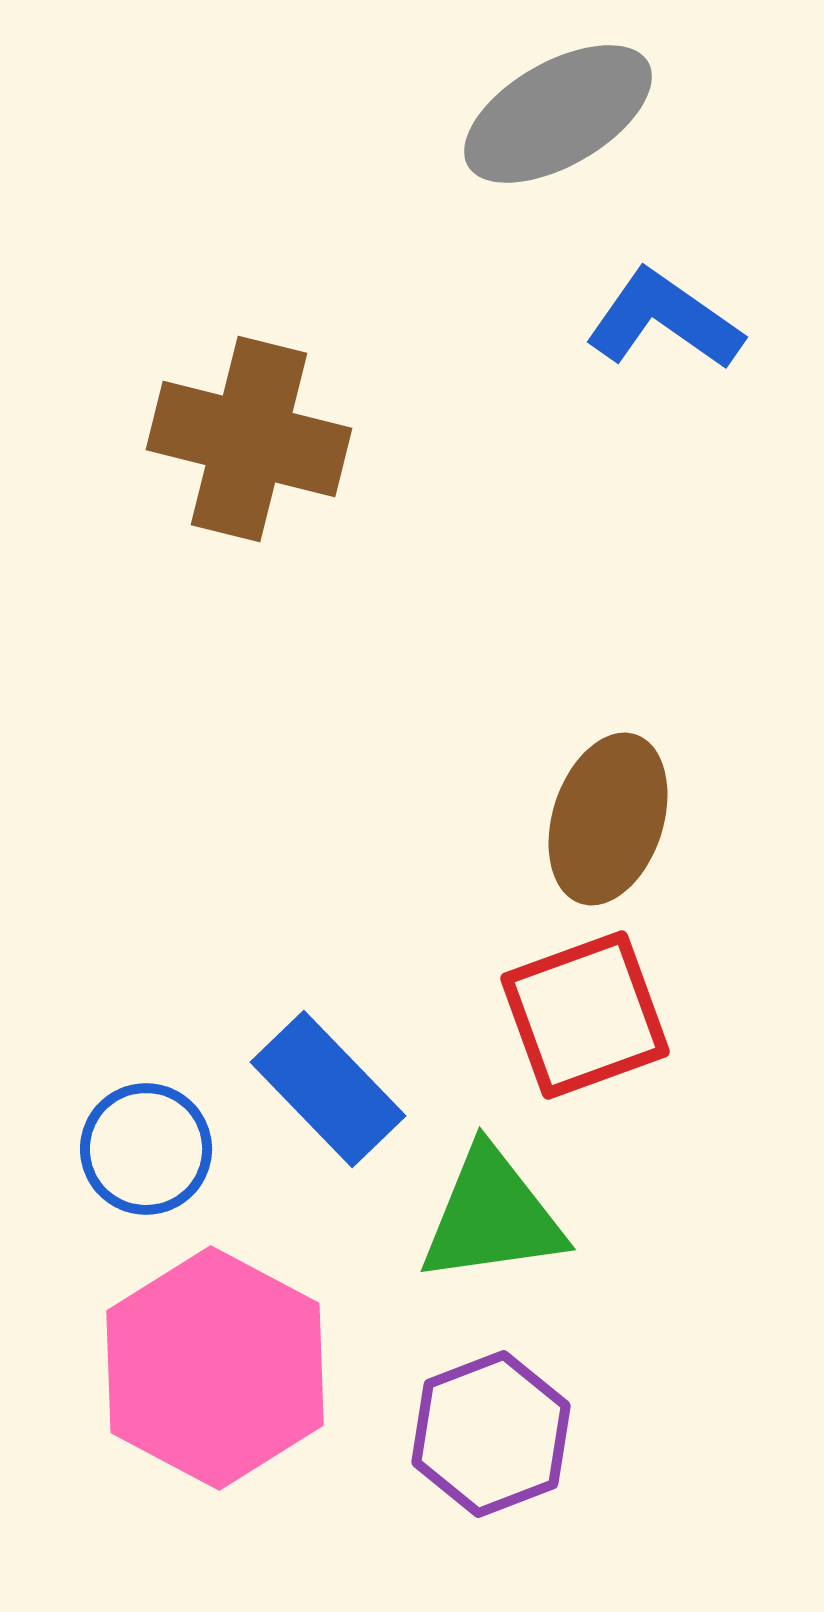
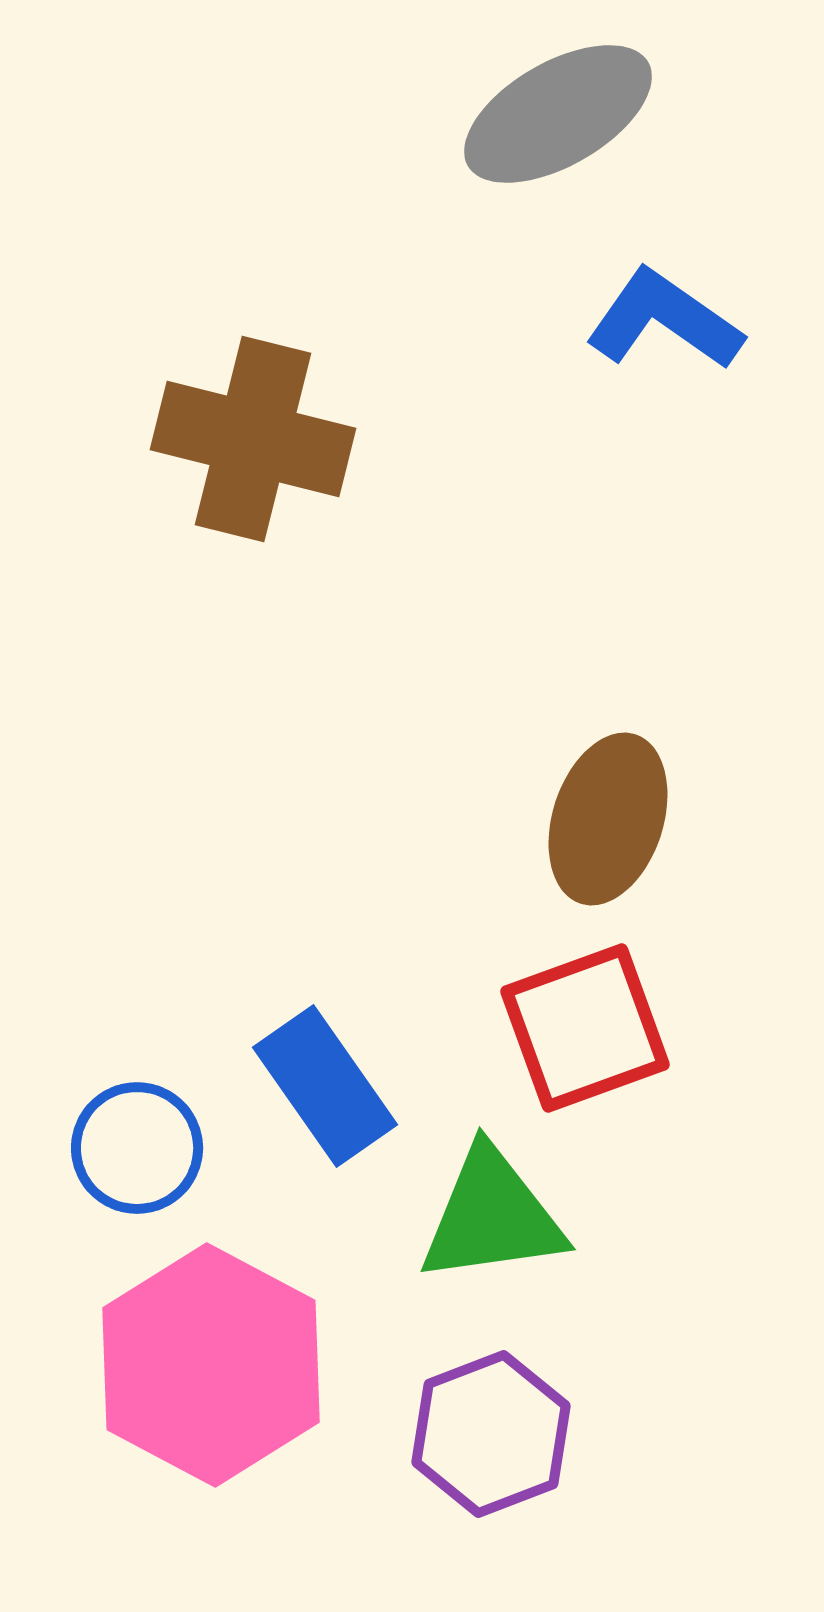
brown cross: moved 4 px right
red square: moved 13 px down
blue rectangle: moved 3 px left, 3 px up; rotated 9 degrees clockwise
blue circle: moved 9 px left, 1 px up
pink hexagon: moved 4 px left, 3 px up
